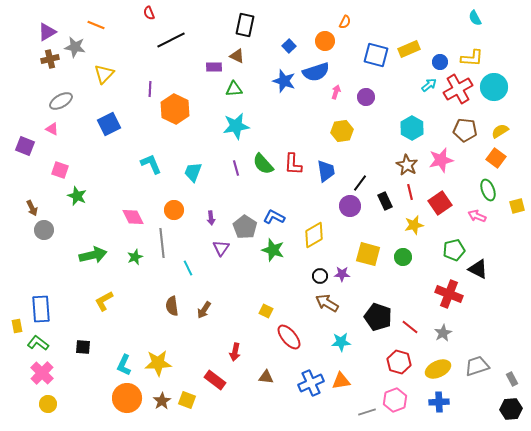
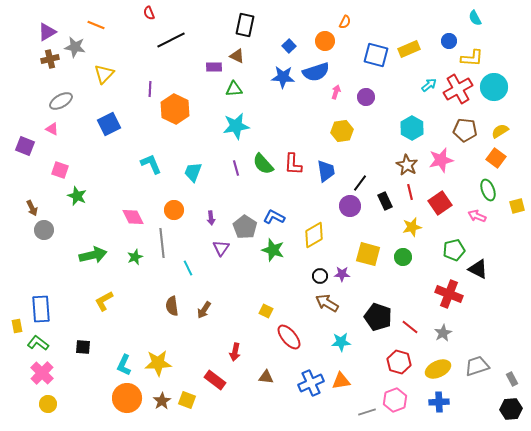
blue circle at (440, 62): moved 9 px right, 21 px up
blue star at (284, 81): moved 1 px left, 4 px up; rotated 15 degrees counterclockwise
yellow star at (414, 225): moved 2 px left, 2 px down
